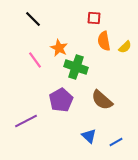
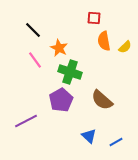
black line: moved 11 px down
green cross: moved 6 px left, 5 px down
